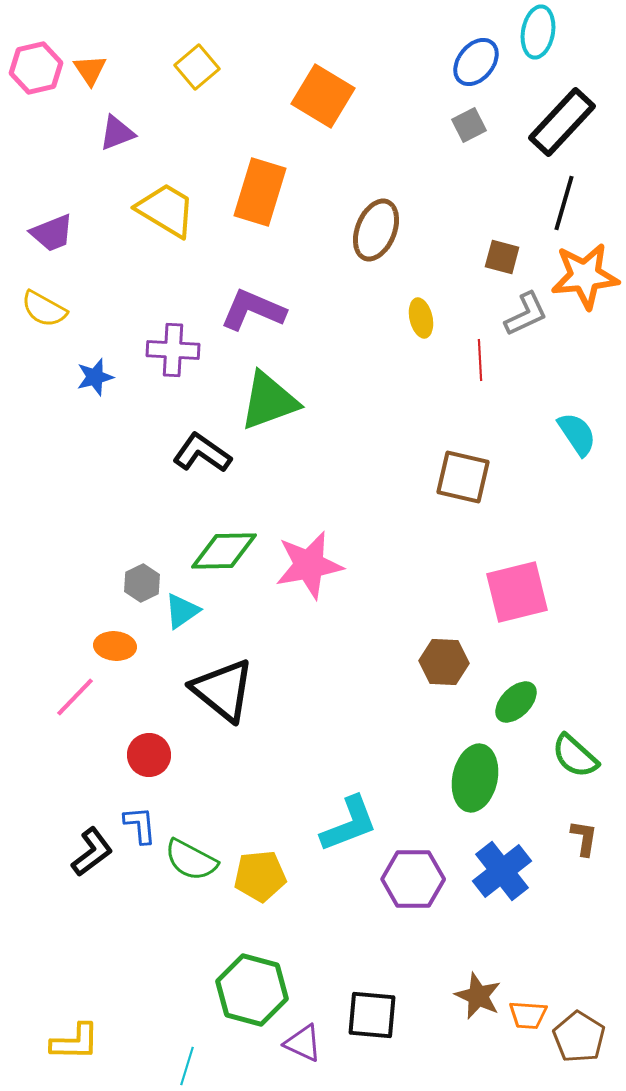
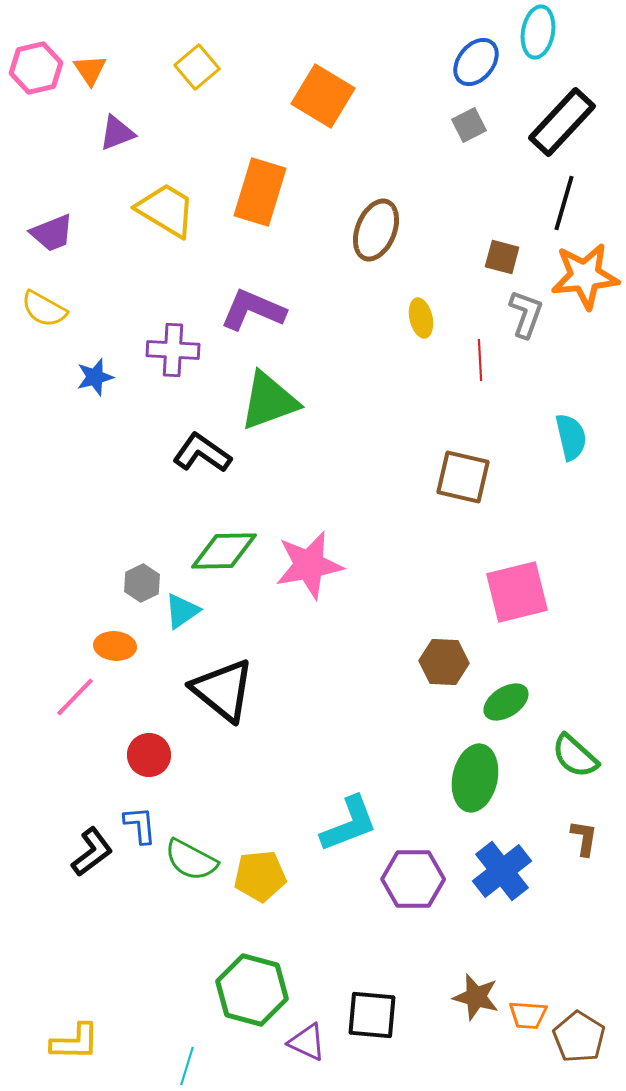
gray L-shape at (526, 314): rotated 45 degrees counterclockwise
cyan semicircle at (577, 434): moved 6 px left, 3 px down; rotated 21 degrees clockwise
green ellipse at (516, 702): moved 10 px left; rotated 12 degrees clockwise
brown star at (478, 996): moved 2 px left, 1 px down; rotated 9 degrees counterclockwise
purple triangle at (303, 1043): moved 4 px right, 1 px up
